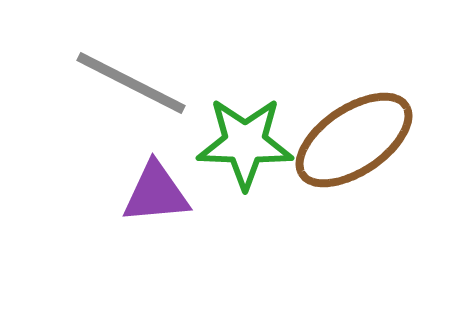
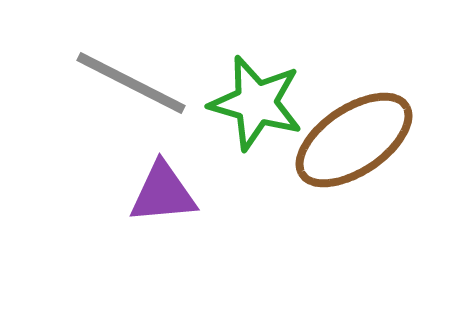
green star: moved 11 px right, 40 px up; rotated 14 degrees clockwise
purple triangle: moved 7 px right
